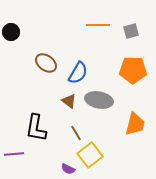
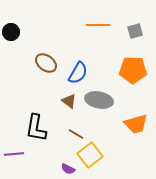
gray square: moved 4 px right
orange trapezoid: moved 1 px right; rotated 60 degrees clockwise
brown line: moved 1 px down; rotated 28 degrees counterclockwise
